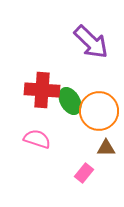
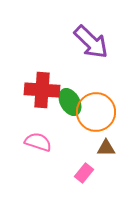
green ellipse: moved 1 px down
orange circle: moved 3 px left, 1 px down
pink semicircle: moved 1 px right, 3 px down
